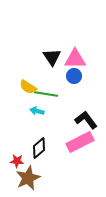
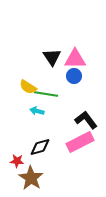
black diamond: moved 1 px right, 1 px up; rotated 25 degrees clockwise
brown star: moved 3 px right; rotated 15 degrees counterclockwise
